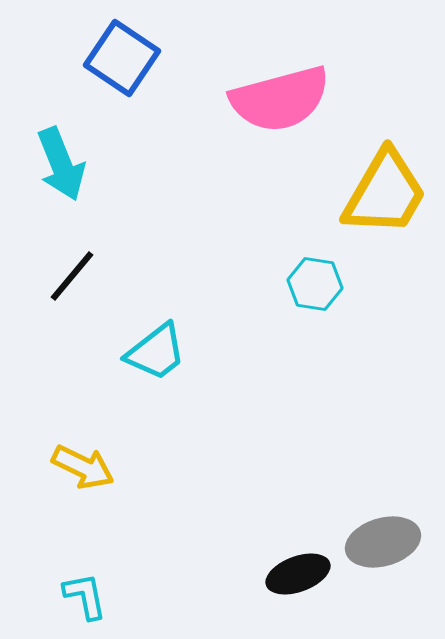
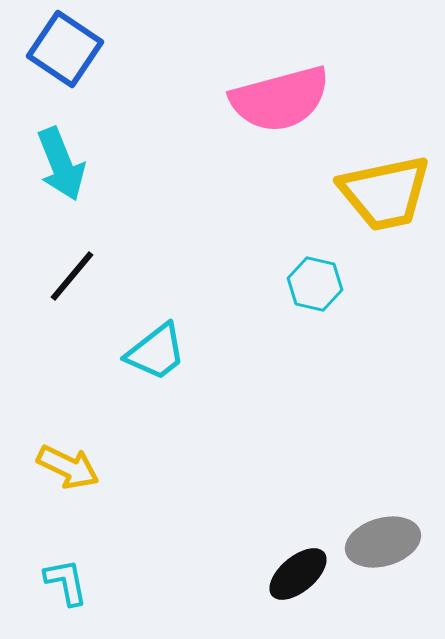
blue square: moved 57 px left, 9 px up
yellow trapezoid: rotated 48 degrees clockwise
cyan hexagon: rotated 4 degrees clockwise
yellow arrow: moved 15 px left
black ellipse: rotated 20 degrees counterclockwise
cyan L-shape: moved 19 px left, 14 px up
